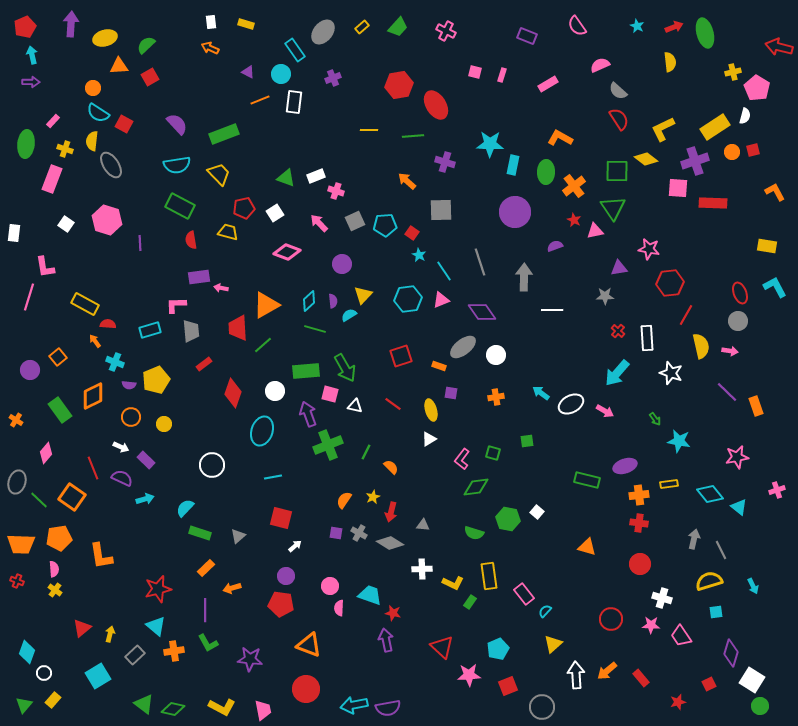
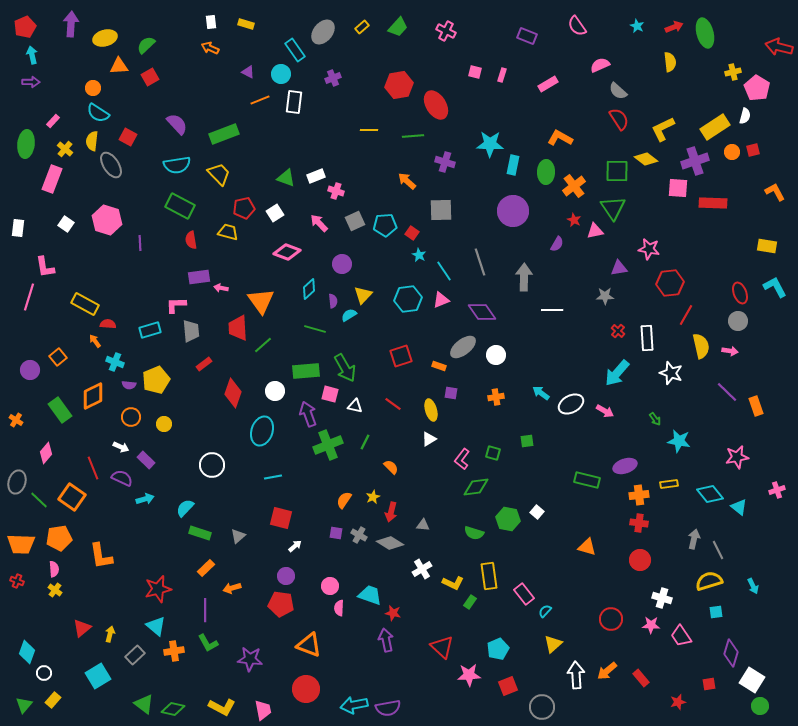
red square at (124, 124): moved 4 px right, 13 px down
yellow cross at (65, 149): rotated 21 degrees clockwise
purple circle at (515, 212): moved 2 px left, 1 px up
white rectangle at (14, 233): moved 4 px right, 5 px up
purple semicircle at (555, 246): moved 2 px right, 2 px up; rotated 140 degrees clockwise
cyan diamond at (309, 301): moved 12 px up
orange triangle at (266, 305): moved 5 px left, 4 px up; rotated 36 degrees counterclockwise
green line at (366, 452): moved 1 px left, 10 px up
gray cross at (359, 533): moved 2 px down
gray line at (721, 550): moved 3 px left
red circle at (640, 564): moved 4 px up
white cross at (422, 569): rotated 30 degrees counterclockwise
red square at (709, 684): rotated 16 degrees clockwise
